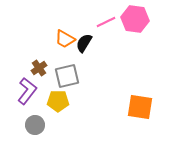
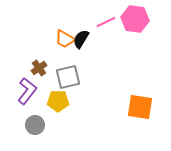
black semicircle: moved 3 px left, 4 px up
gray square: moved 1 px right, 1 px down
